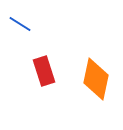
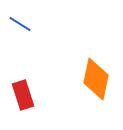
red rectangle: moved 21 px left, 24 px down
